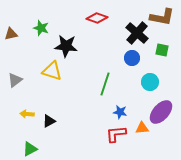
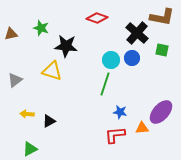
cyan circle: moved 39 px left, 22 px up
red L-shape: moved 1 px left, 1 px down
